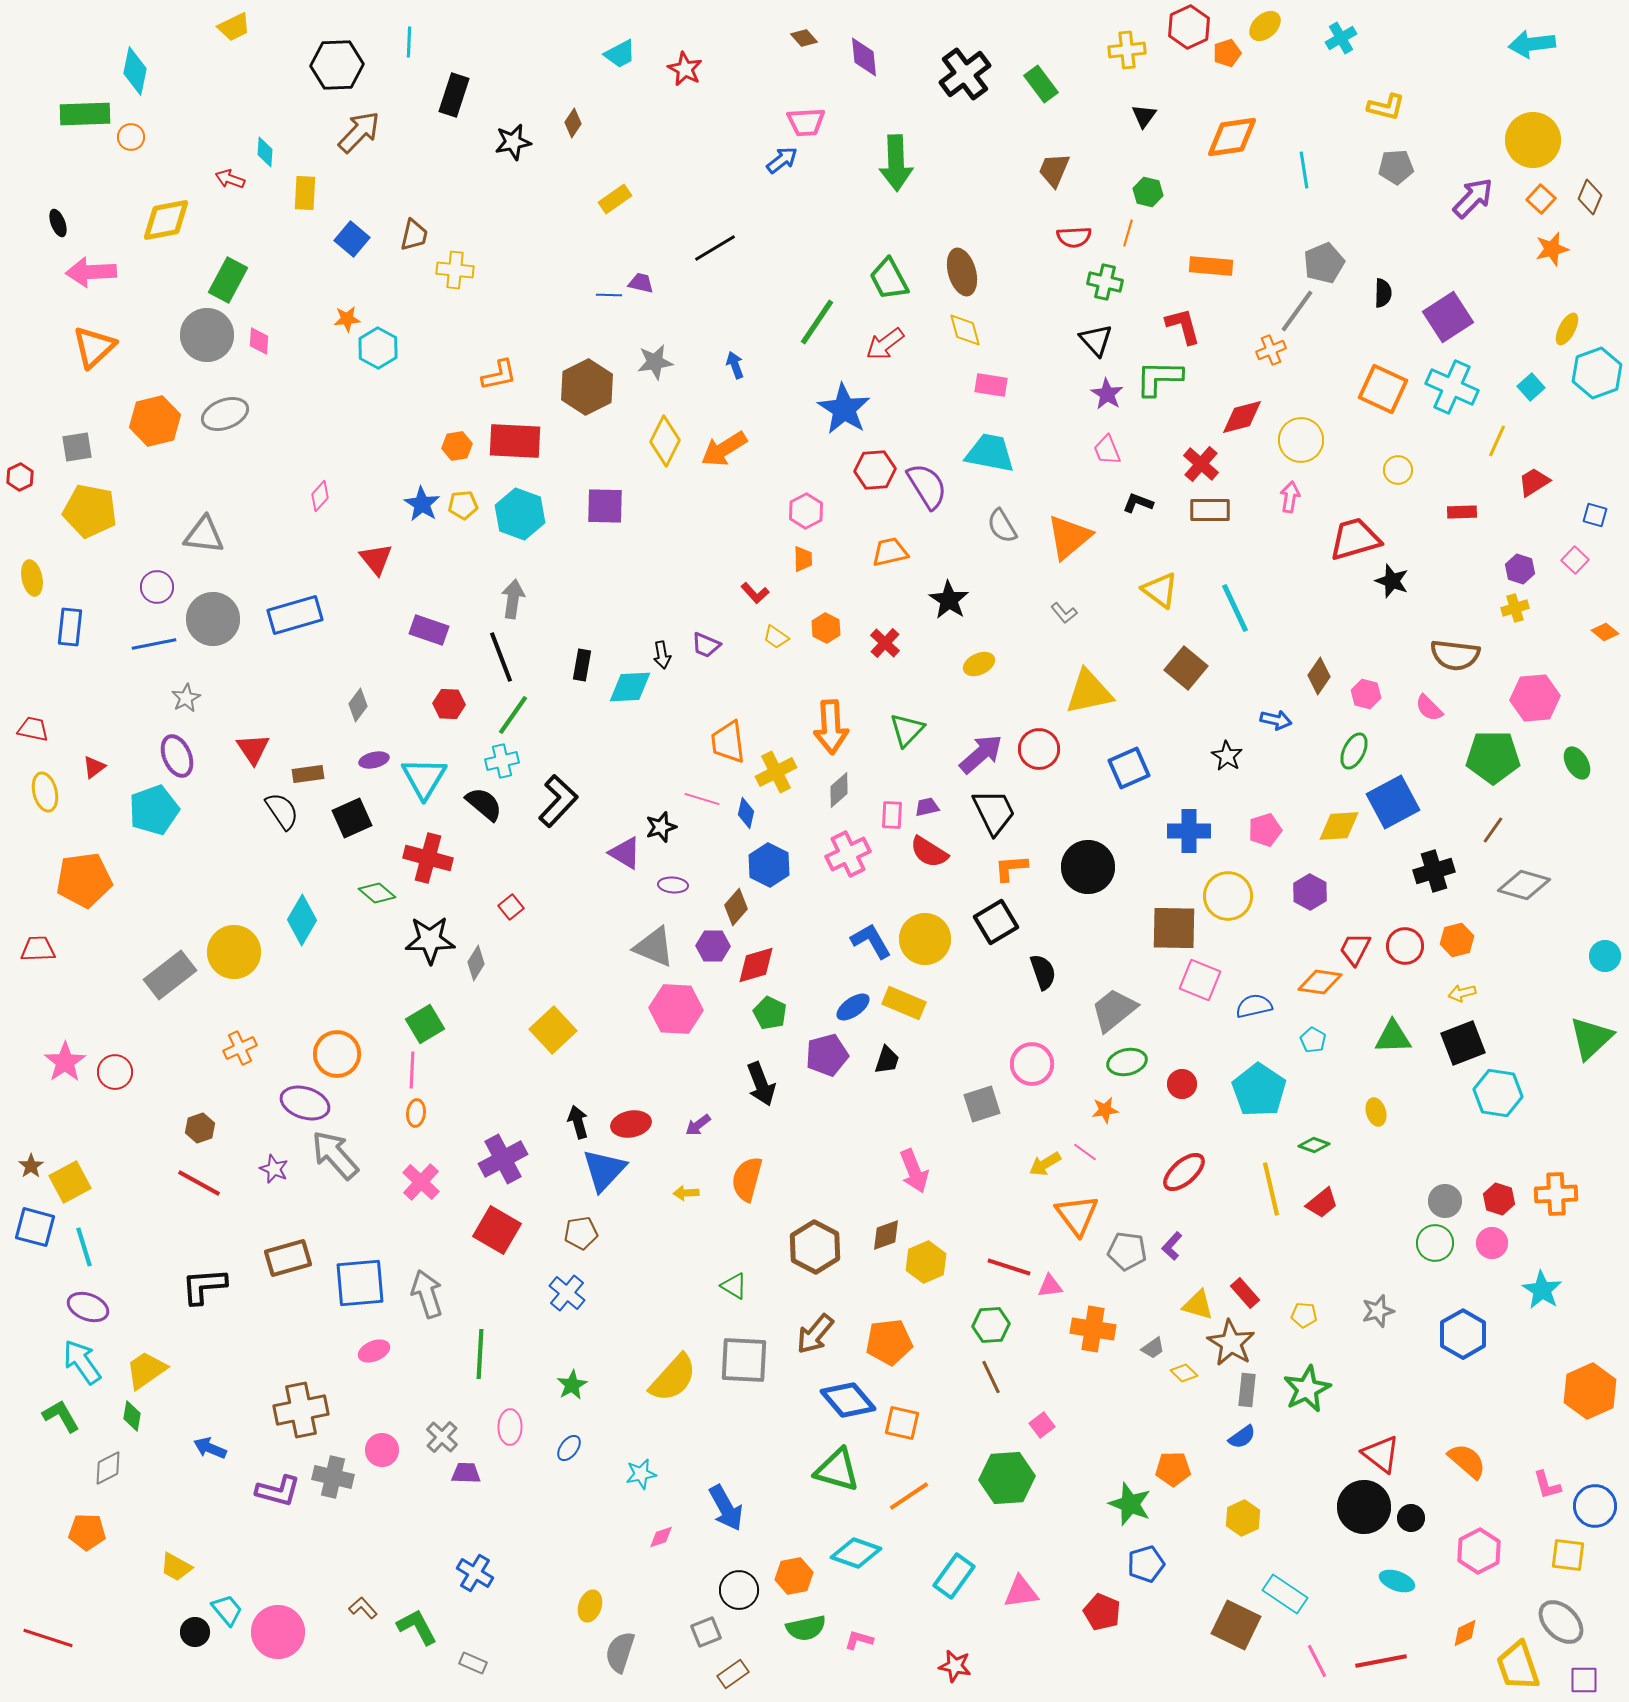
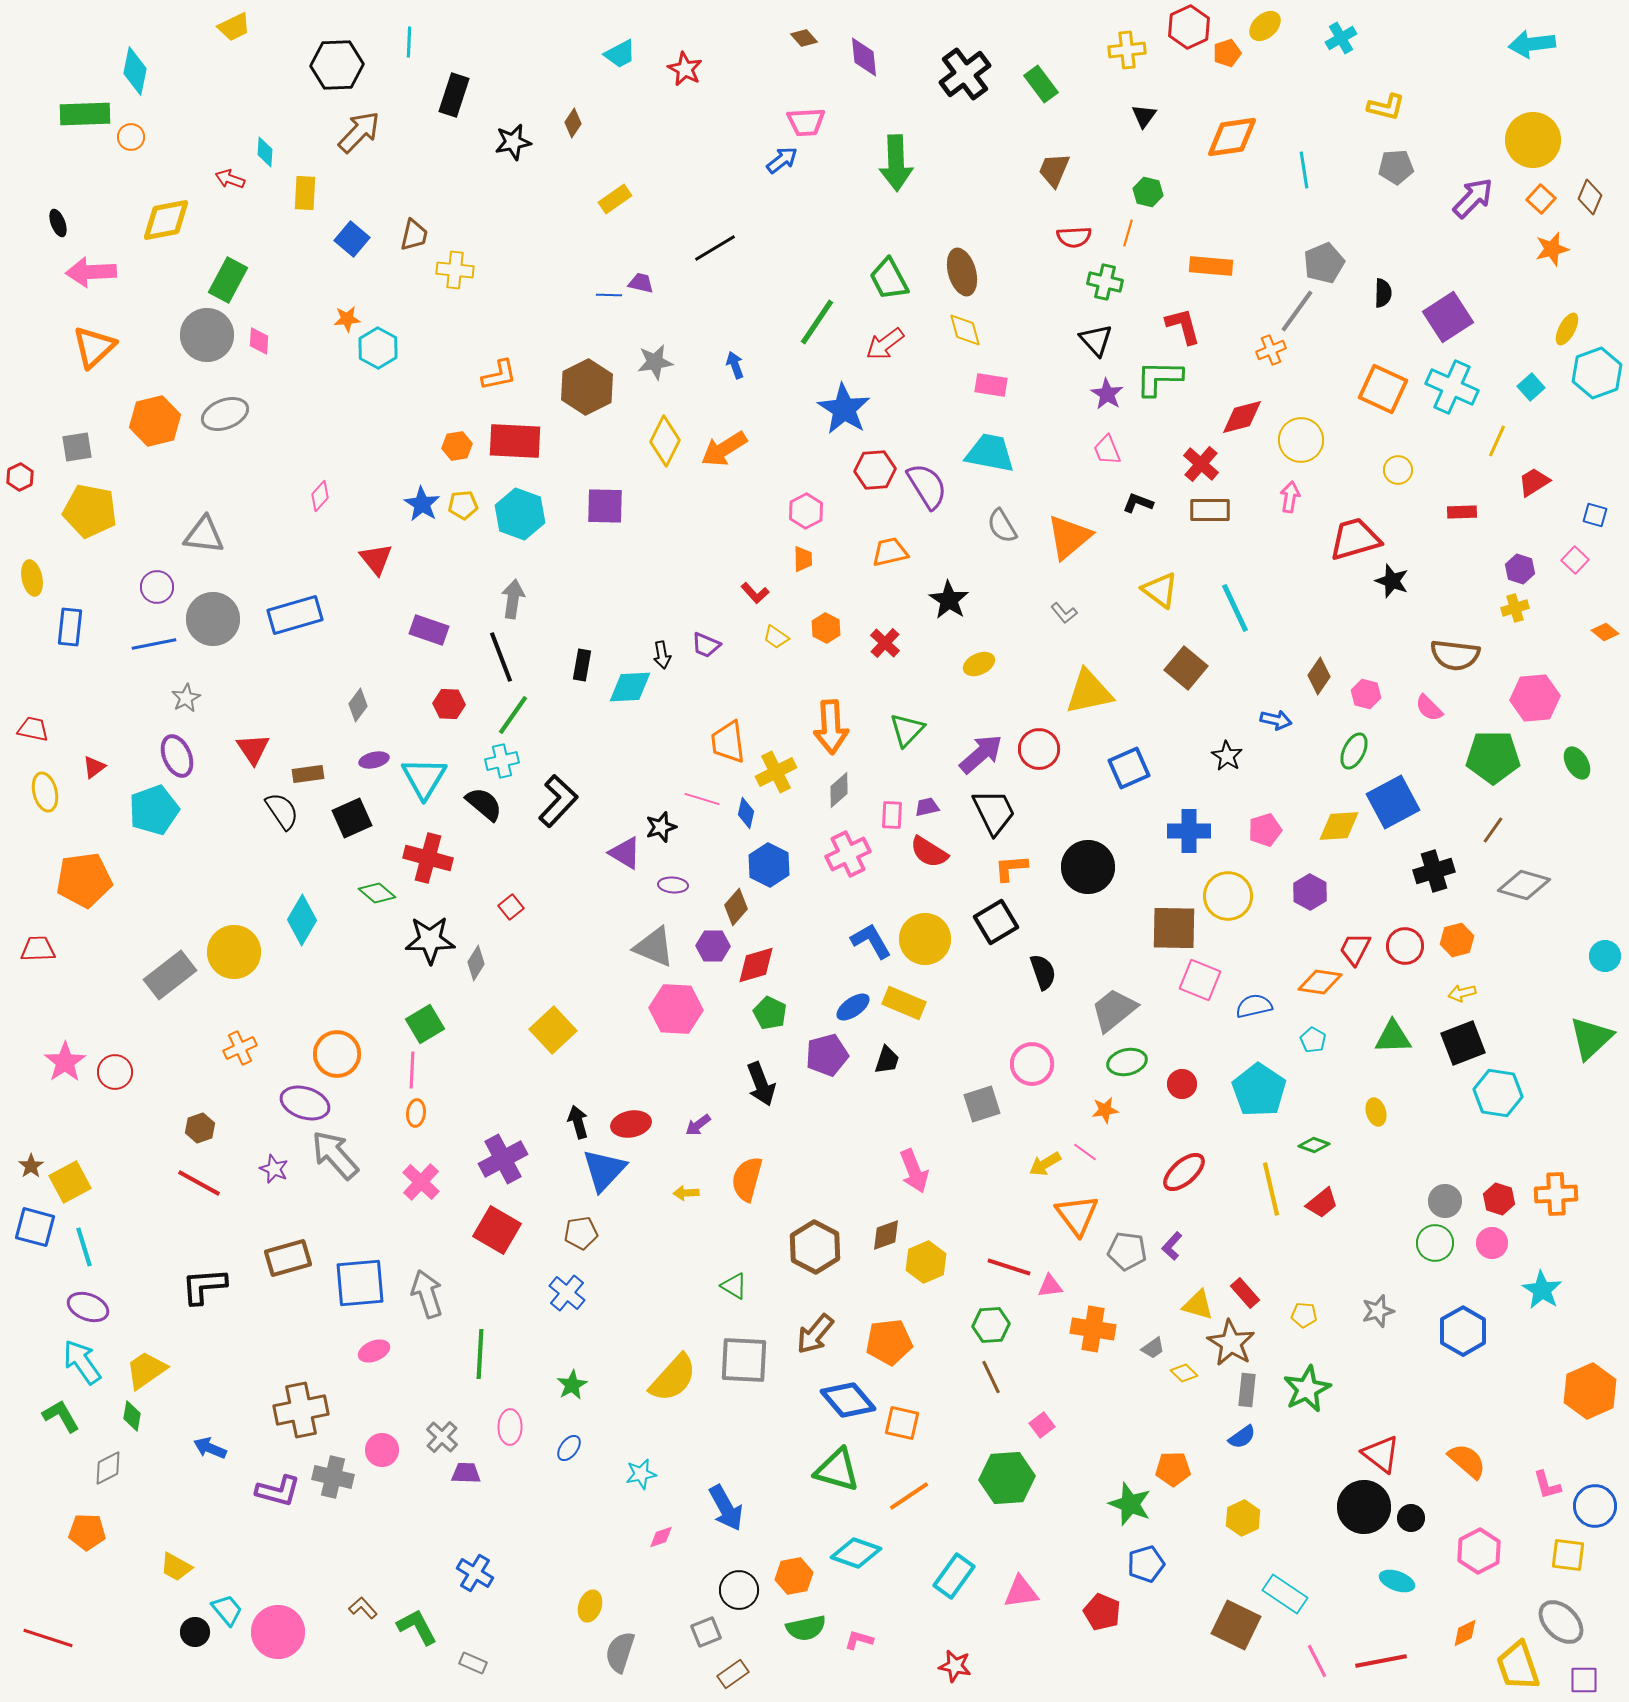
blue hexagon at (1463, 1334): moved 3 px up
